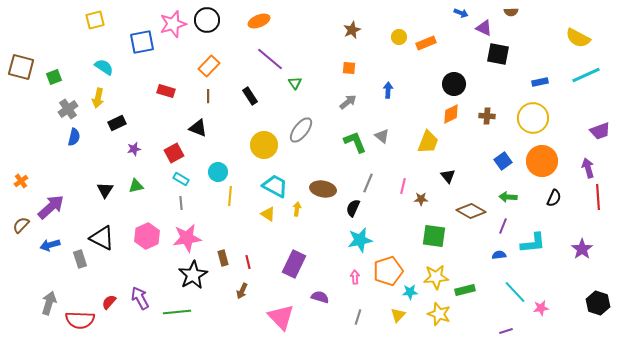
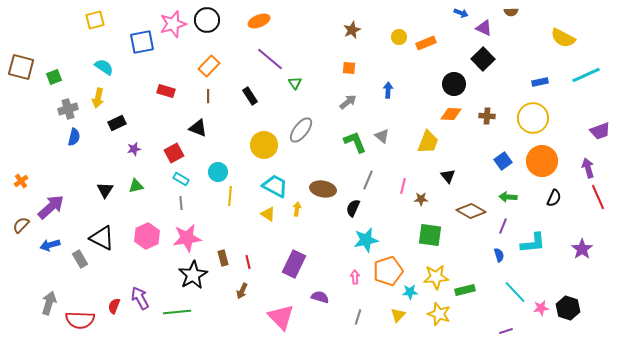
yellow semicircle at (578, 38): moved 15 px left
black square at (498, 54): moved 15 px left, 5 px down; rotated 35 degrees clockwise
gray cross at (68, 109): rotated 18 degrees clockwise
orange diamond at (451, 114): rotated 30 degrees clockwise
gray line at (368, 183): moved 3 px up
red line at (598, 197): rotated 20 degrees counterclockwise
green square at (434, 236): moved 4 px left, 1 px up
cyan star at (360, 240): moved 6 px right
blue semicircle at (499, 255): rotated 80 degrees clockwise
gray rectangle at (80, 259): rotated 12 degrees counterclockwise
red semicircle at (109, 302): moved 5 px right, 4 px down; rotated 21 degrees counterclockwise
black hexagon at (598, 303): moved 30 px left, 5 px down
